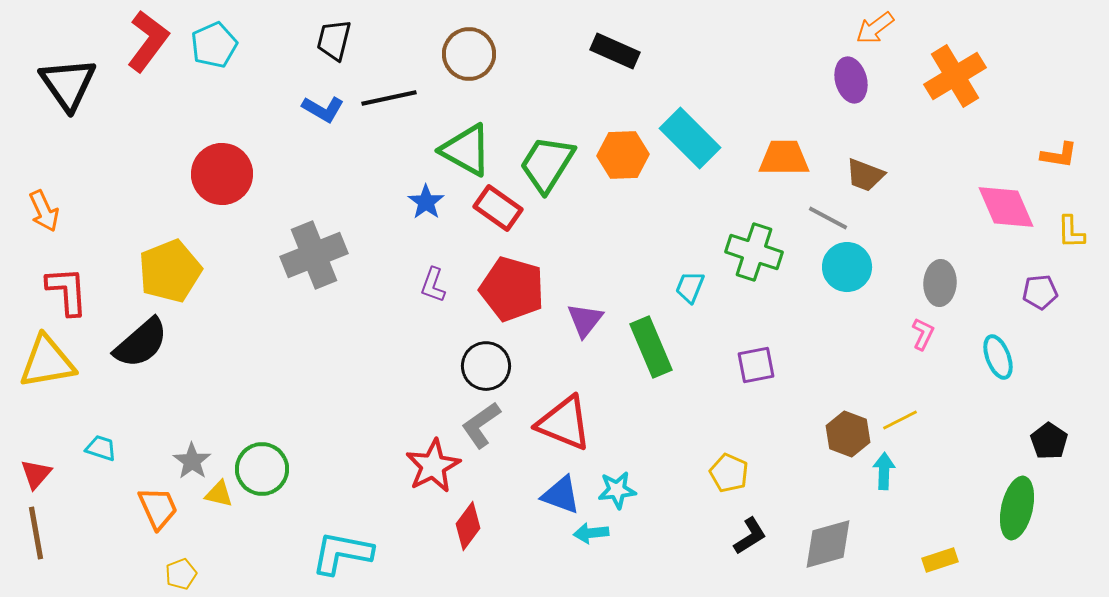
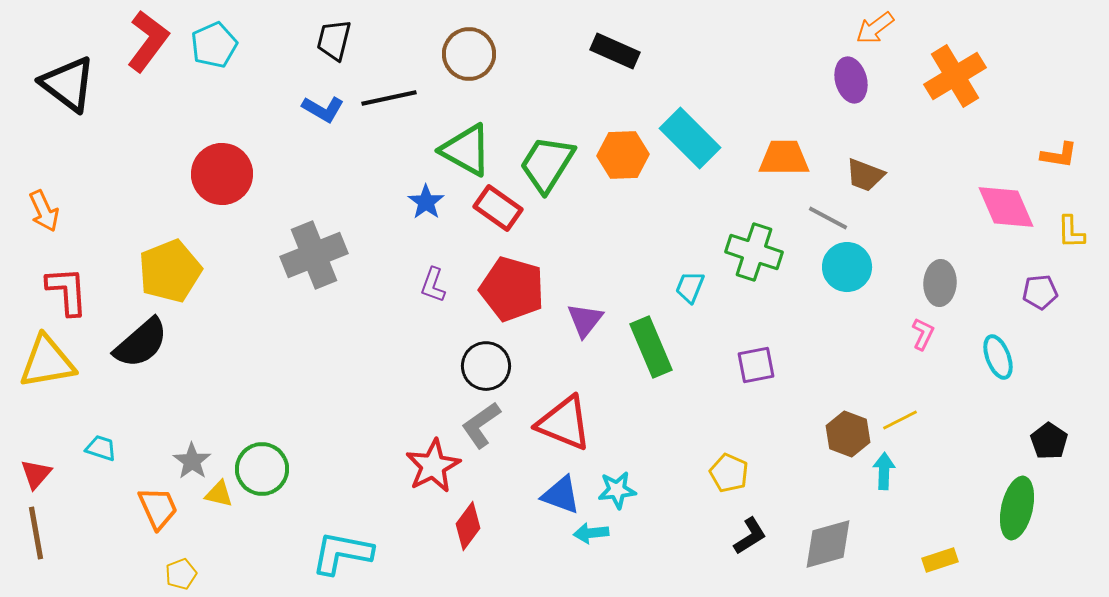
black triangle at (68, 84): rotated 18 degrees counterclockwise
